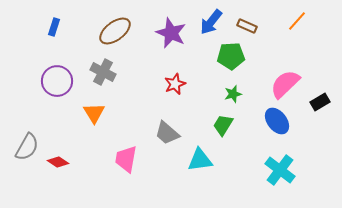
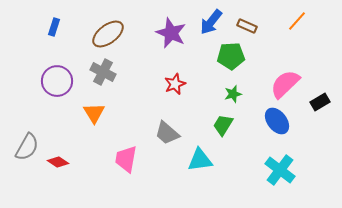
brown ellipse: moved 7 px left, 3 px down
